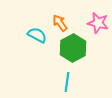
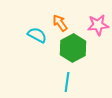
pink star: moved 2 px down; rotated 20 degrees counterclockwise
